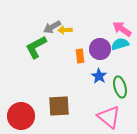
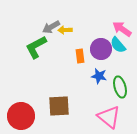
gray arrow: moved 1 px left
cyan semicircle: moved 2 px left, 1 px down; rotated 114 degrees counterclockwise
purple circle: moved 1 px right
blue star: rotated 21 degrees counterclockwise
